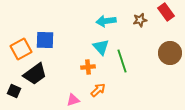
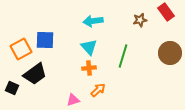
cyan arrow: moved 13 px left
cyan triangle: moved 12 px left
green line: moved 1 px right, 5 px up; rotated 35 degrees clockwise
orange cross: moved 1 px right, 1 px down
black square: moved 2 px left, 3 px up
